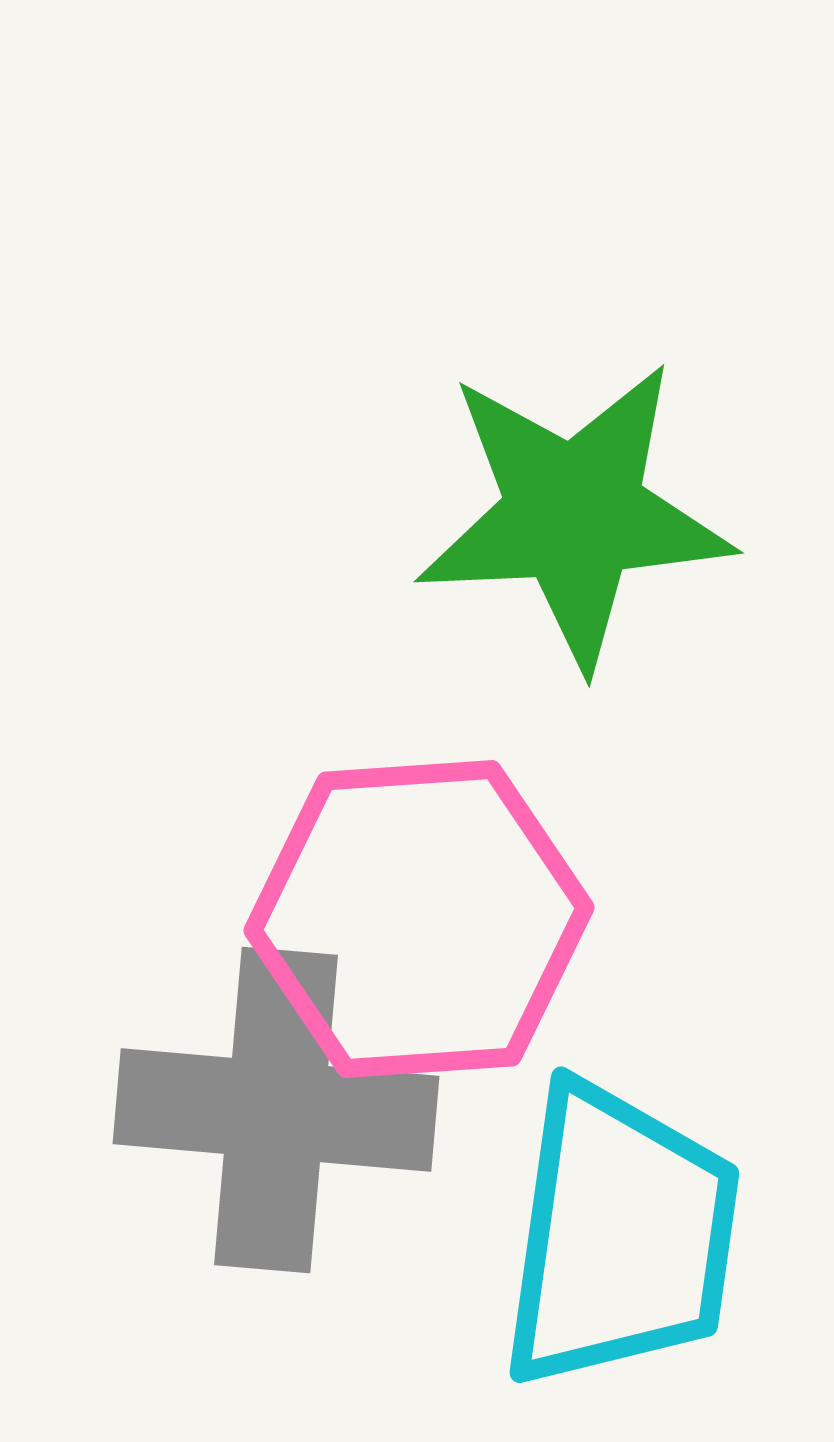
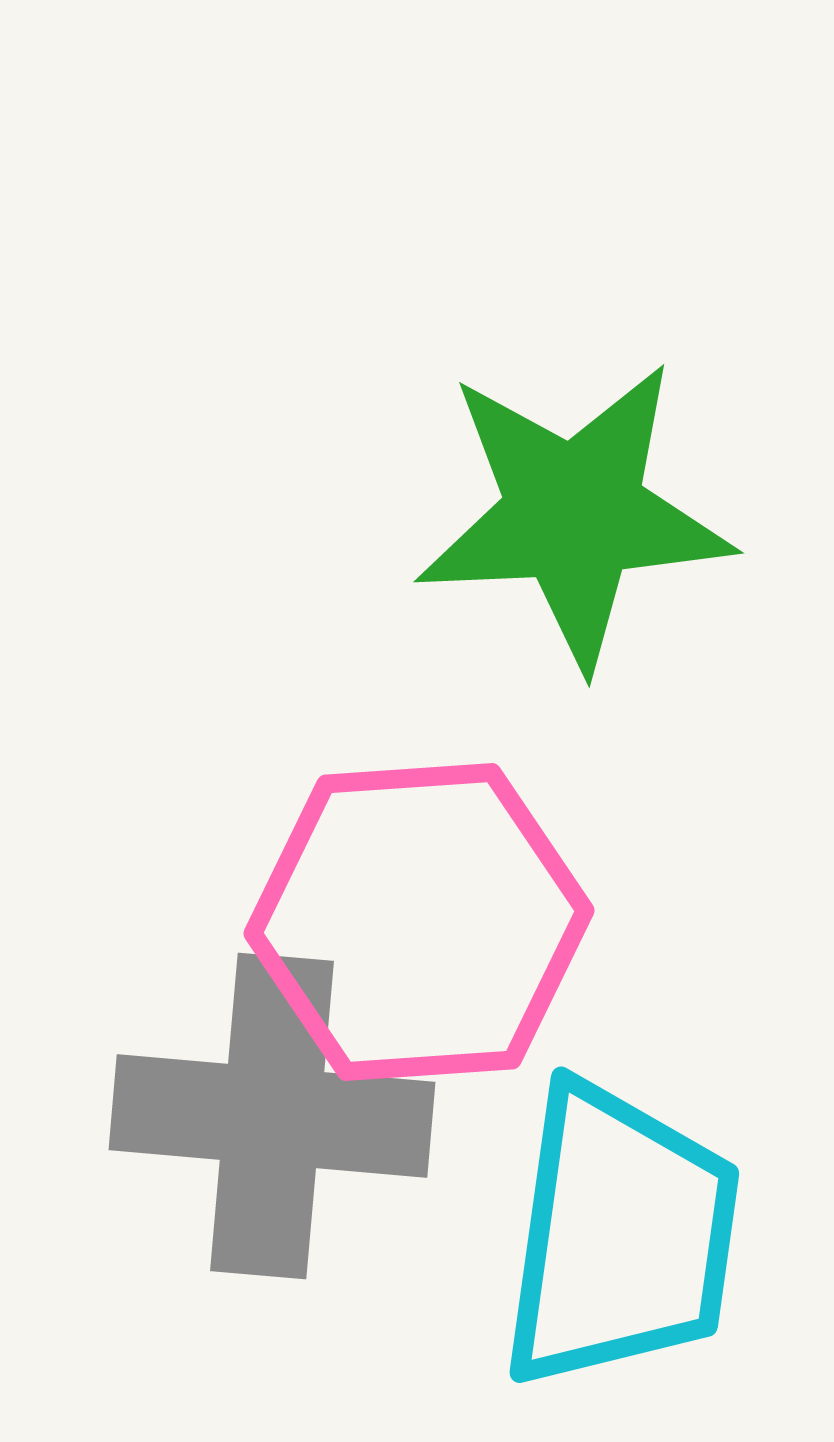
pink hexagon: moved 3 px down
gray cross: moved 4 px left, 6 px down
